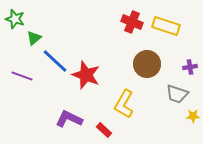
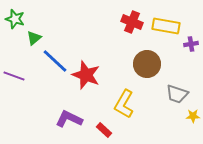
yellow rectangle: rotated 8 degrees counterclockwise
purple cross: moved 1 px right, 23 px up
purple line: moved 8 px left
